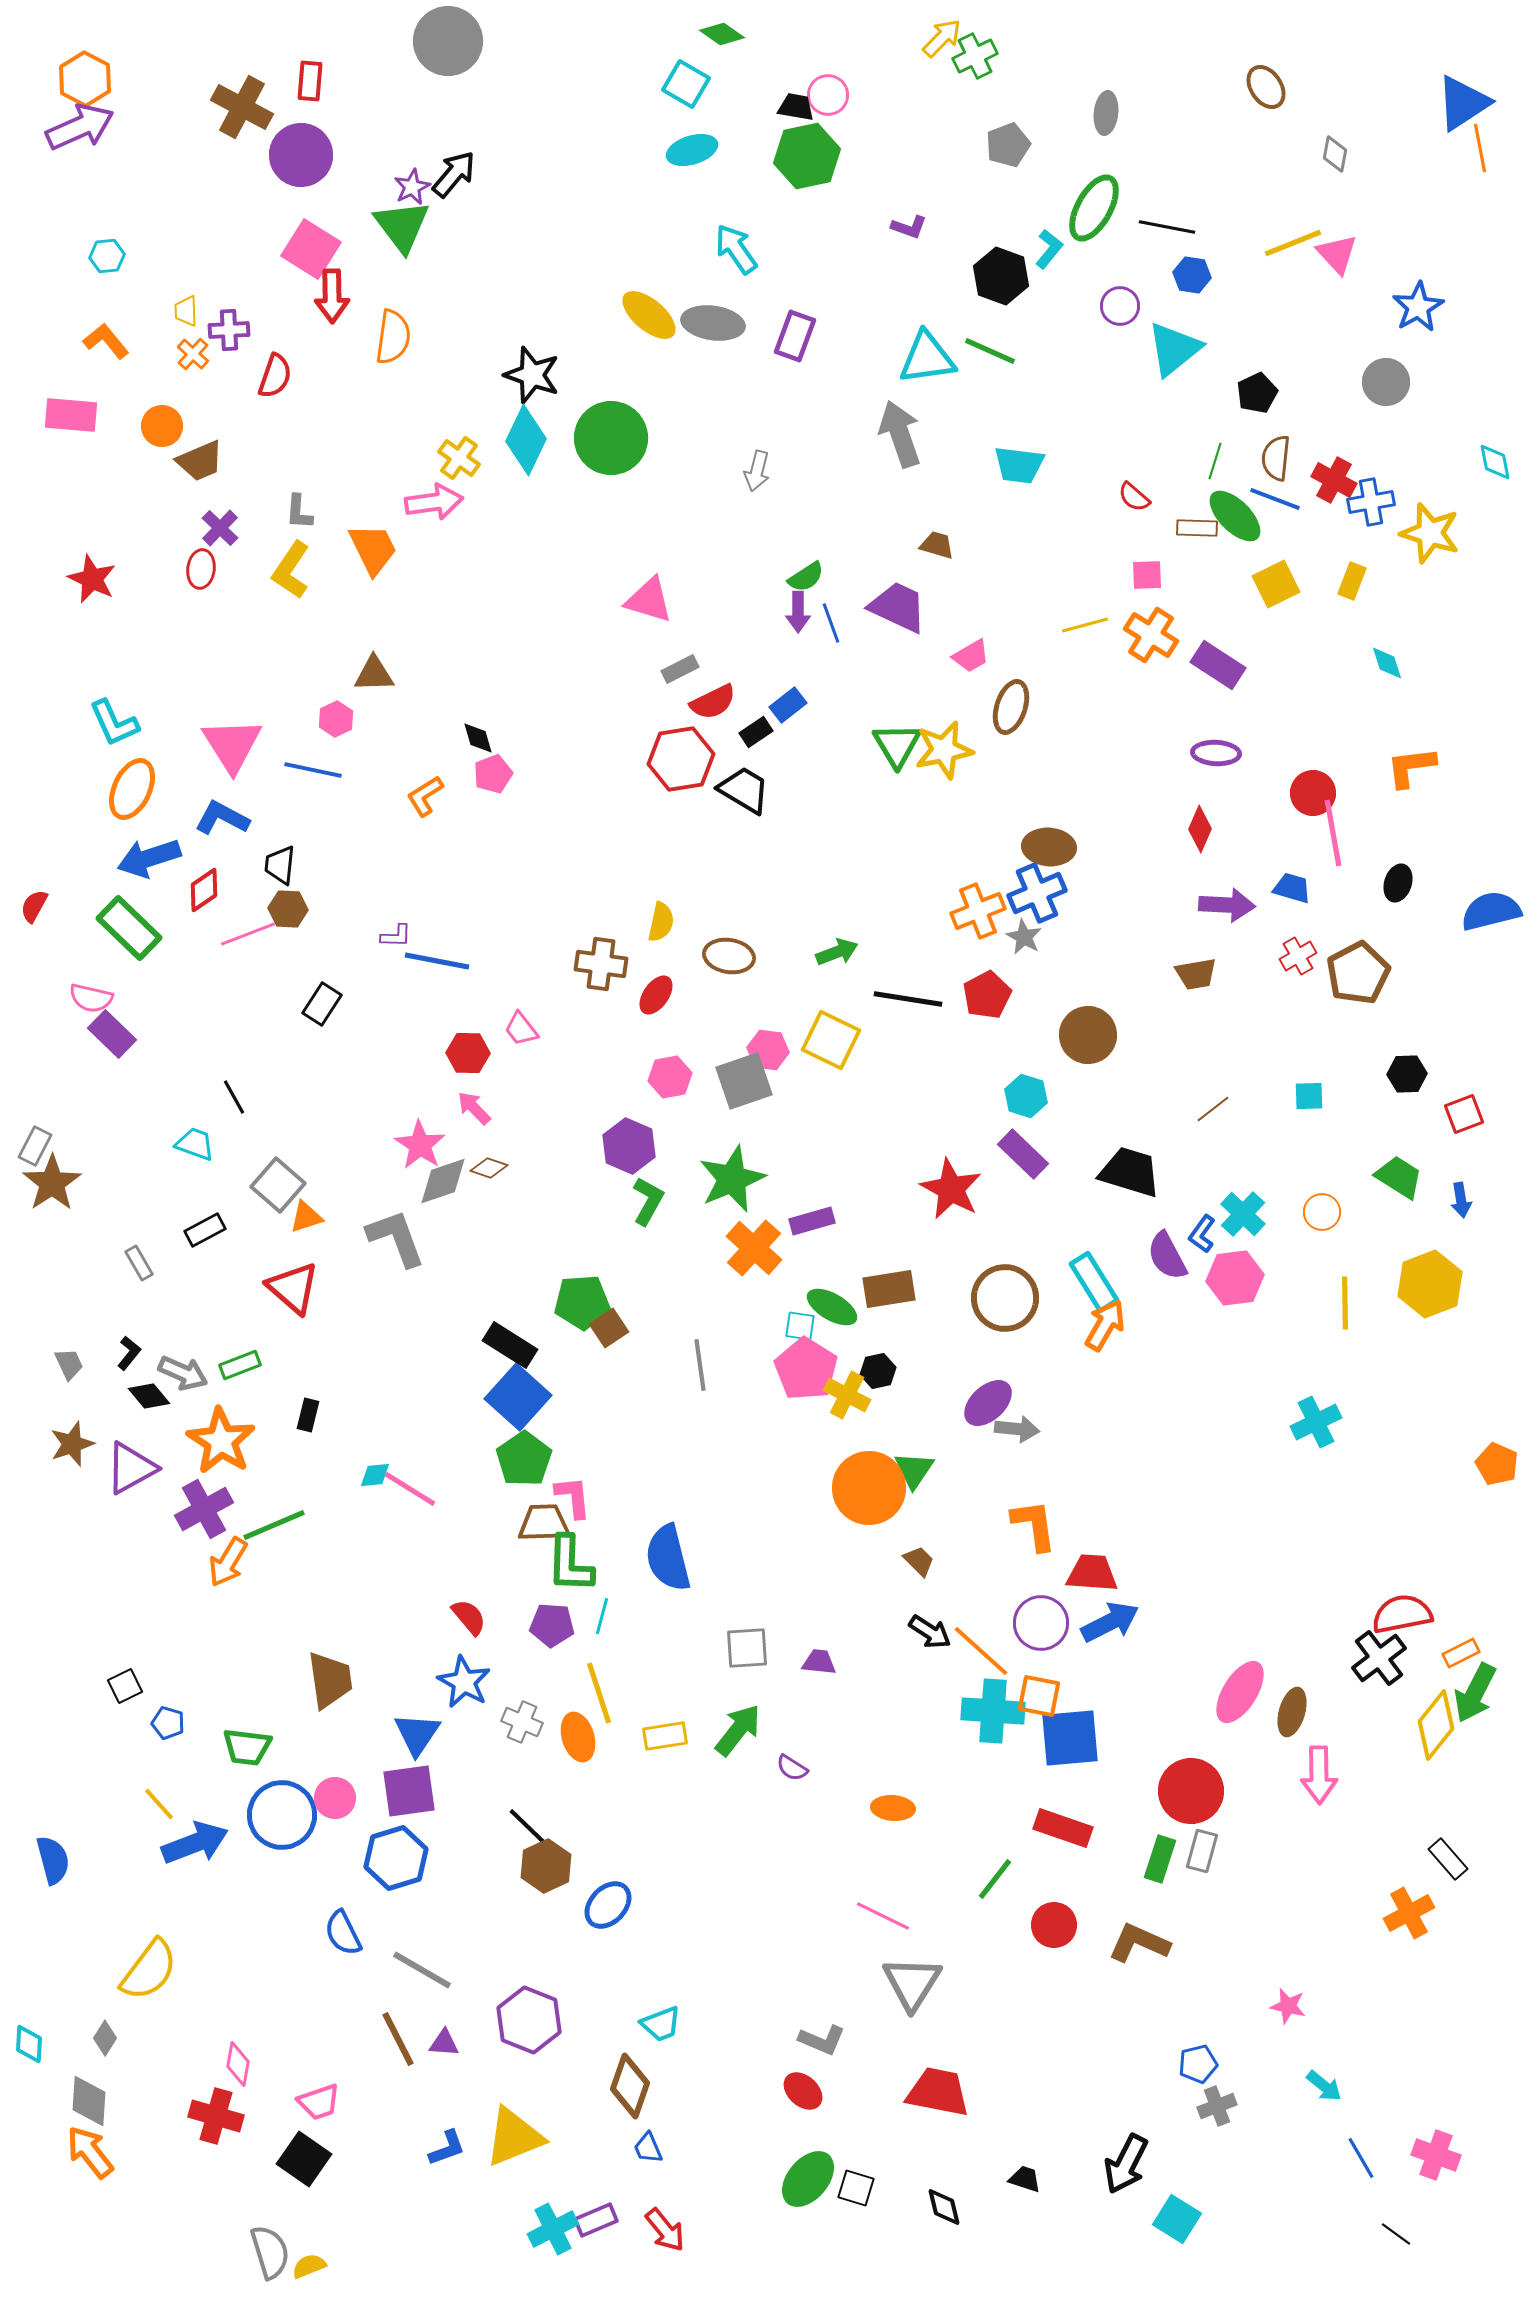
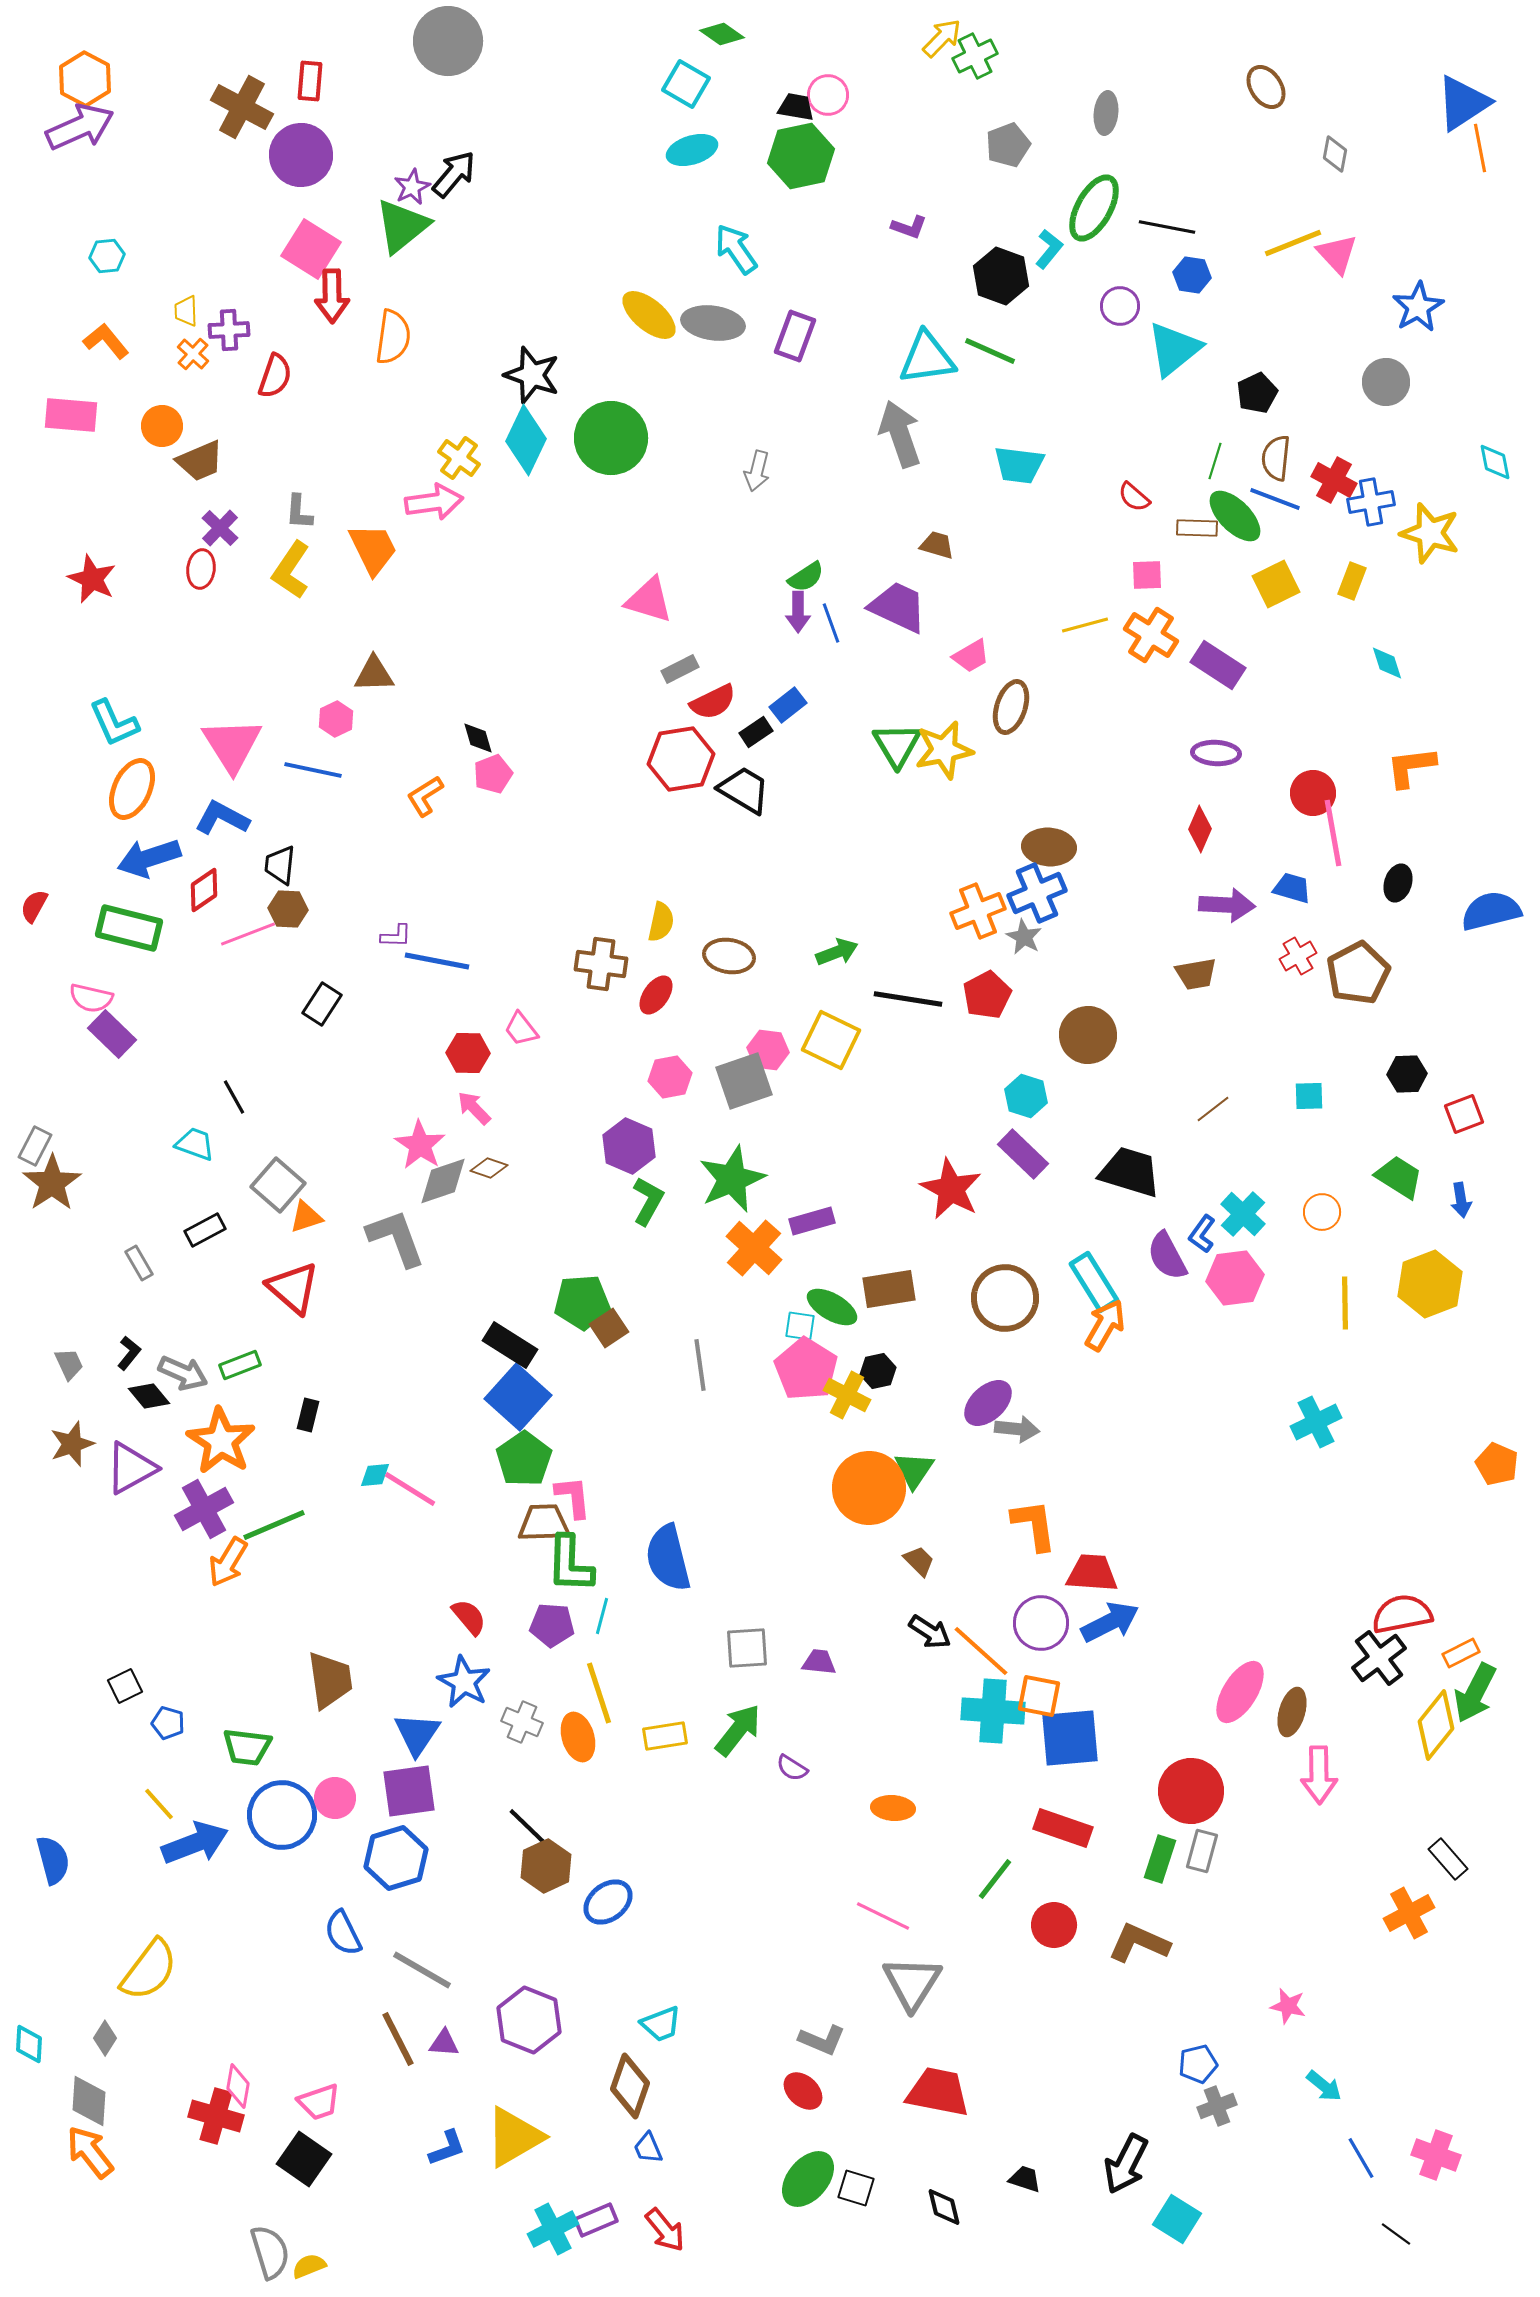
green hexagon at (807, 156): moved 6 px left
green triangle at (402, 226): rotated 28 degrees clockwise
green rectangle at (129, 928): rotated 30 degrees counterclockwise
blue ellipse at (608, 1905): moved 3 px up; rotated 9 degrees clockwise
pink diamond at (238, 2064): moved 22 px down
yellow triangle at (514, 2137): rotated 8 degrees counterclockwise
